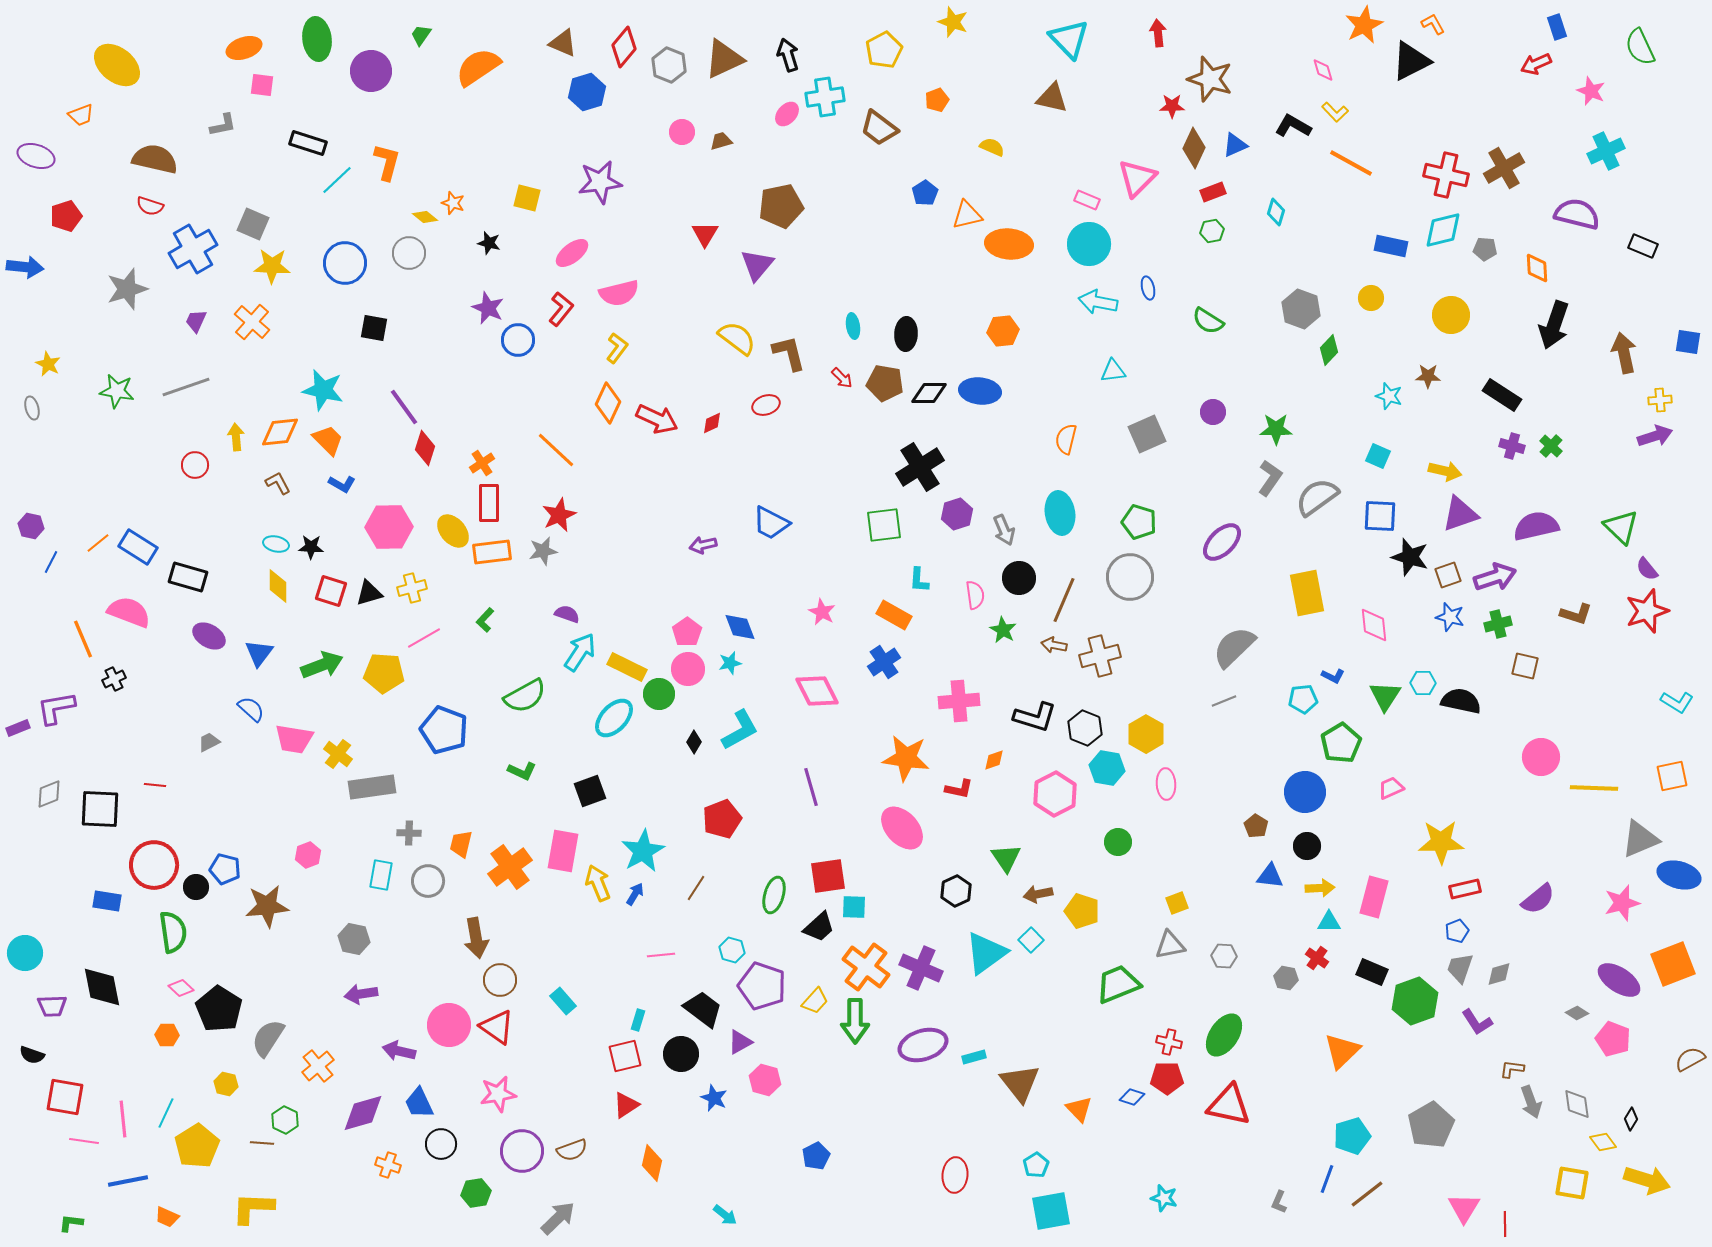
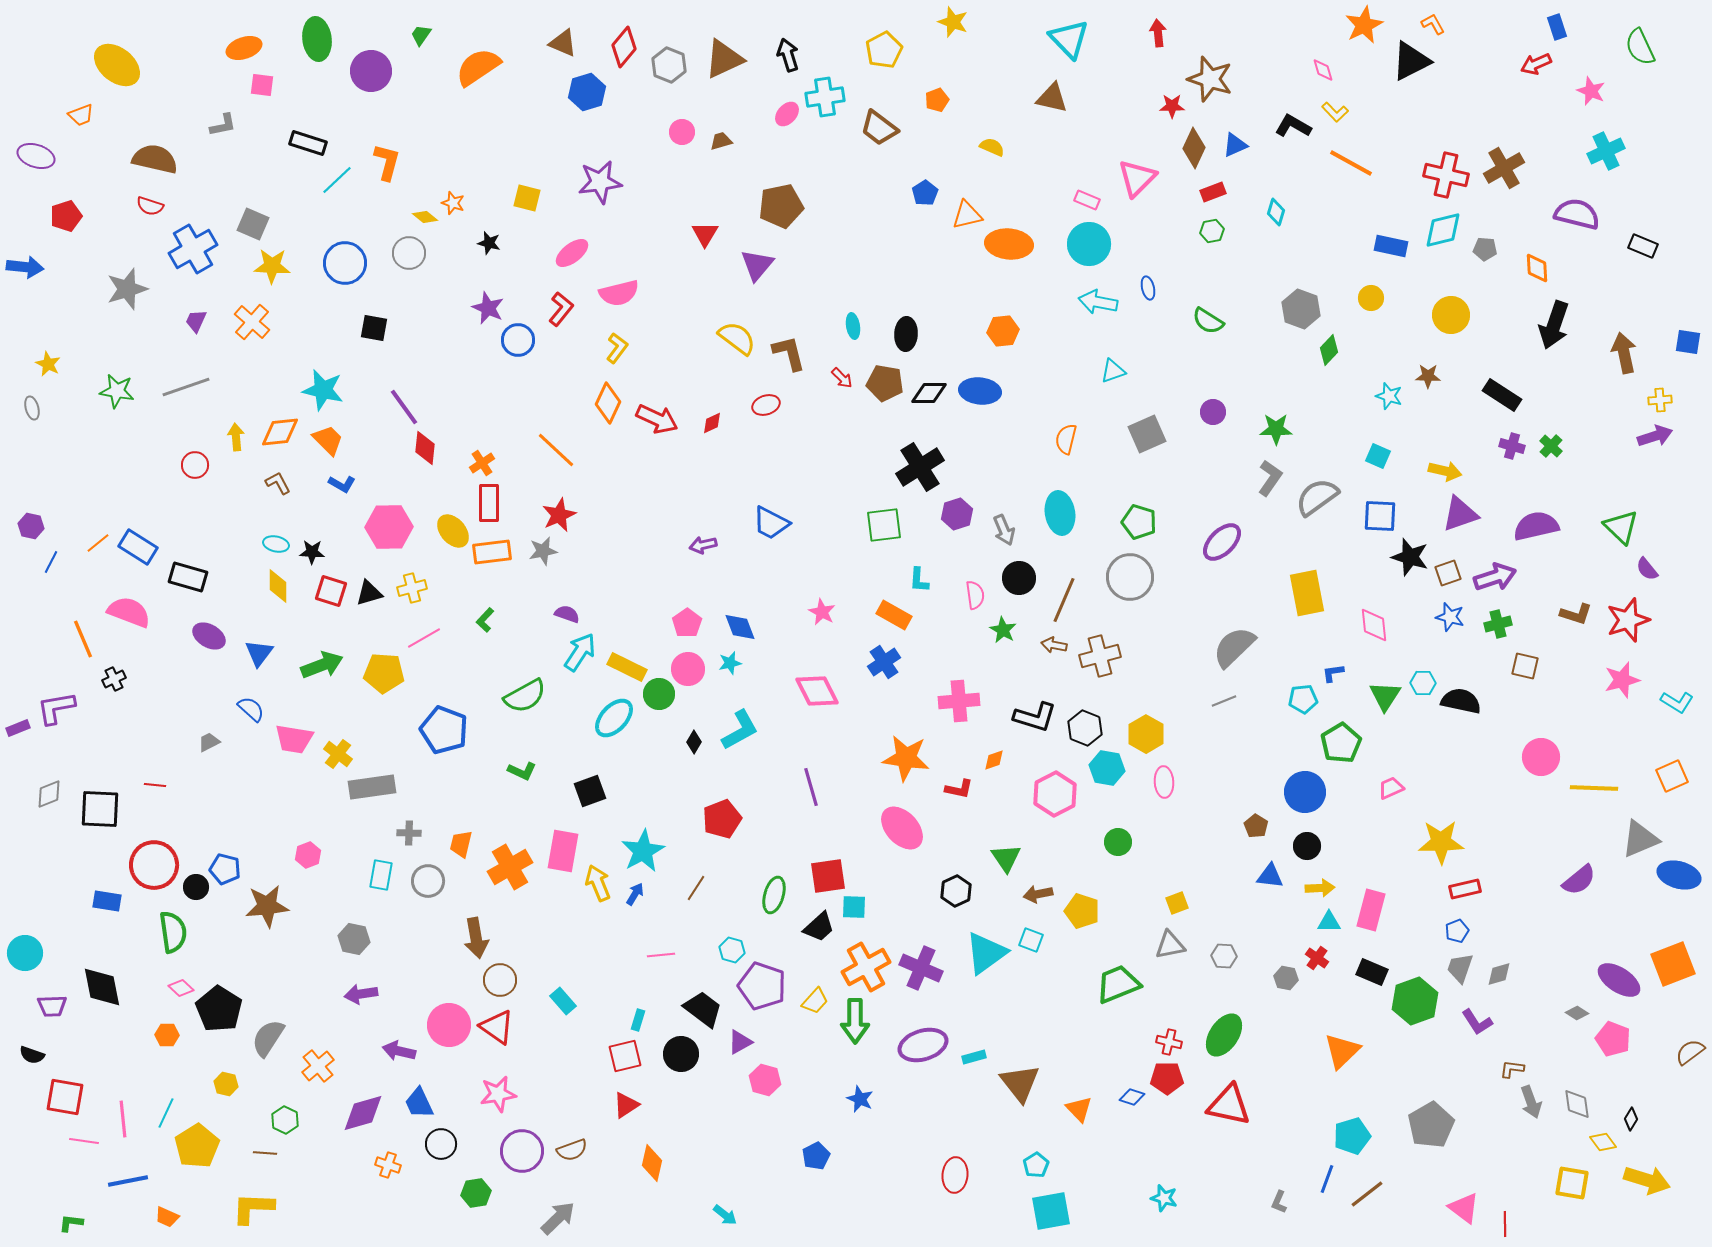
cyan triangle at (1113, 371): rotated 12 degrees counterclockwise
red diamond at (425, 448): rotated 12 degrees counterclockwise
black star at (311, 547): moved 1 px right, 5 px down
brown square at (1448, 575): moved 2 px up
red star at (1647, 611): moved 19 px left, 9 px down
pink pentagon at (687, 632): moved 9 px up
blue L-shape at (1333, 676): moved 3 px up; rotated 145 degrees clockwise
orange square at (1672, 776): rotated 12 degrees counterclockwise
pink ellipse at (1166, 784): moved 2 px left, 2 px up
orange cross at (510, 867): rotated 6 degrees clockwise
pink rectangle at (1374, 897): moved 3 px left, 13 px down
purple semicircle at (1538, 899): moved 41 px right, 19 px up
pink star at (1622, 903): moved 223 px up
cyan square at (1031, 940): rotated 25 degrees counterclockwise
orange cross at (866, 967): rotated 24 degrees clockwise
brown semicircle at (1690, 1059): moved 7 px up; rotated 8 degrees counterclockwise
blue star at (714, 1098): moved 146 px right, 1 px down
brown line at (262, 1143): moved 3 px right, 10 px down
pink triangle at (1464, 1208): rotated 24 degrees counterclockwise
